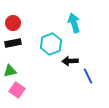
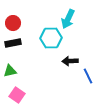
cyan arrow: moved 6 px left, 4 px up; rotated 138 degrees counterclockwise
cyan hexagon: moved 6 px up; rotated 20 degrees clockwise
pink square: moved 5 px down
